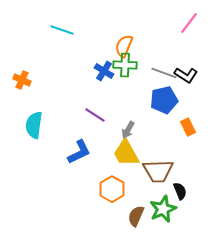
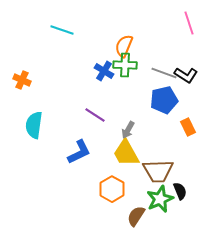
pink line: rotated 55 degrees counterclockwise
green star: moved 3 px left, 10 px up
brown semicircle: rotated 10 degrees clockwise
